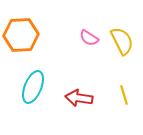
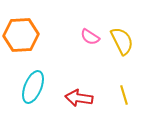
pink semicircle: moved 1 px right, 1 px up
